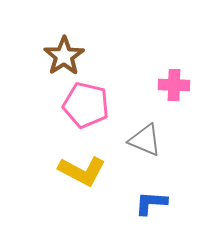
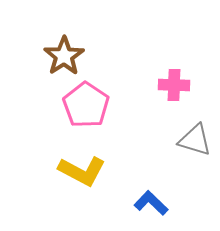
pink pentagon: rotated 21 degrees clockwise
gray triangle: moved 50 px right; rotated 6 degrees counterclockwise
blue L-shape: rotated 40 degrees clockwise
